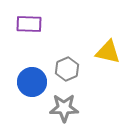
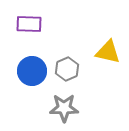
blue circle: moved 11 px up
